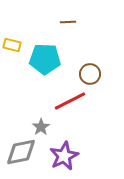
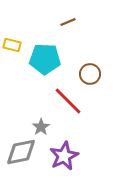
brown line: rotated 21 degrees counterclockwise
red line: moved 2 px left; rotated 72 degrees clockwise
